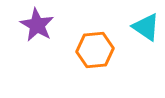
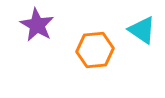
cyan triangle: moved 4 px left, 3 px down
